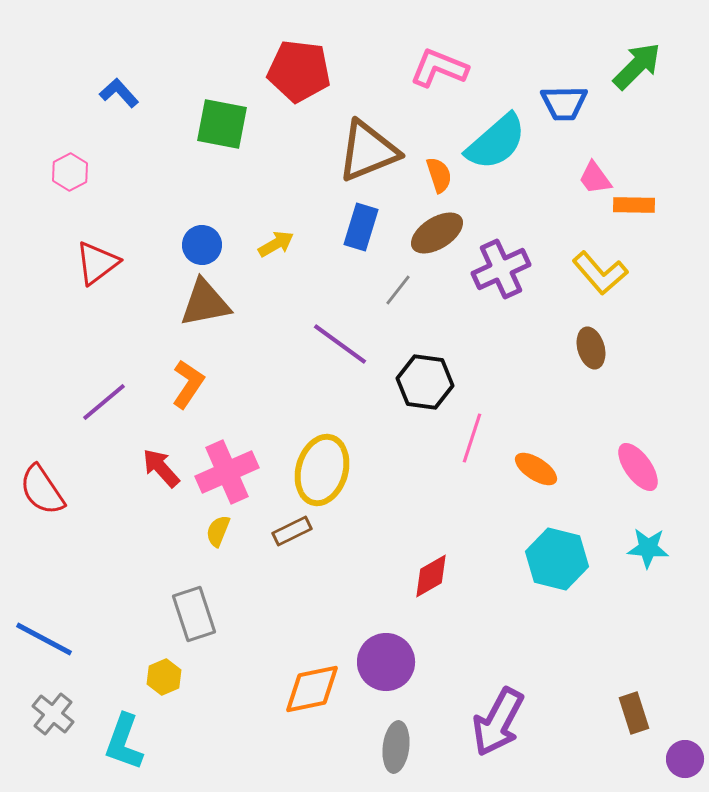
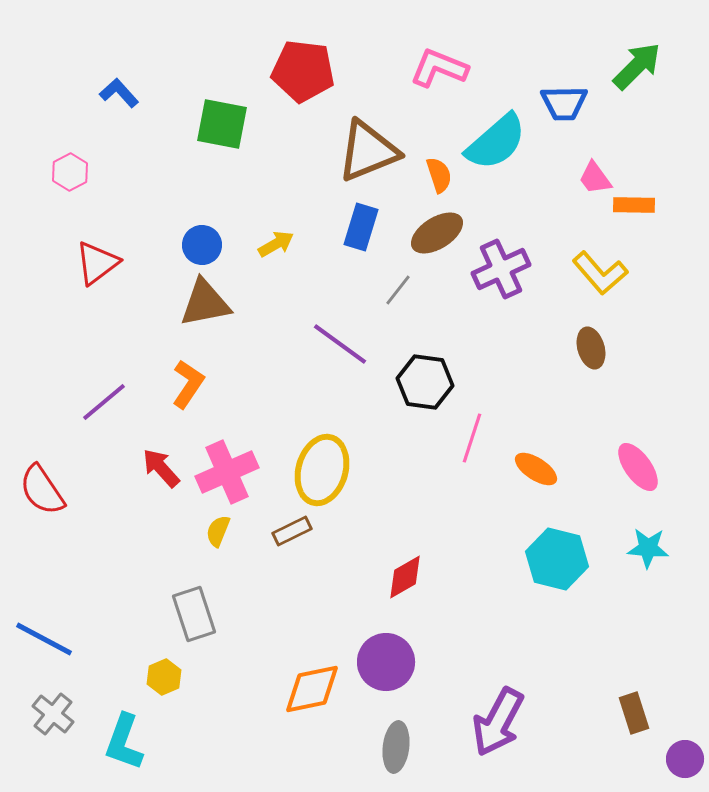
red pentagon at (299, 71): moved 4 px right
red diamond at (431, 576): moved 26 px left, 1 px down
